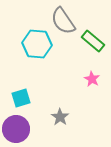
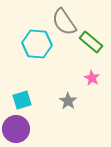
gray semicircle: moved 1 px right, 1 px down
green rectangle: moved 2 px left, 1 px down
pink star: moved 1 px up
cyan square: moved 1 px right, 2 px down
gray star: moved 8 px right, 16 px up
